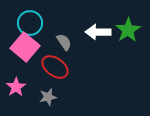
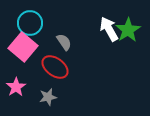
white arrow: moved 11 px right, 3 px up; rotated 60 degrees clockwise
pink square: moved 2 px left
